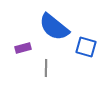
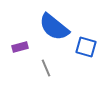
purple rectangle: moved 3 px left, 1 px up
gray line: rotated 24 degrees counterclockwise
